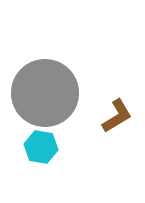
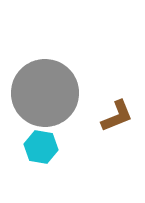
brown L-shape: rotated 9 degrees clockwise
